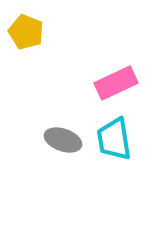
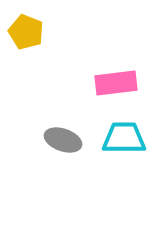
pink rectangle: rotated 18 degrees clockwise
cyan trapezoid: moved 10 px right, 1 px up; rotated 99 degrees clockwise
